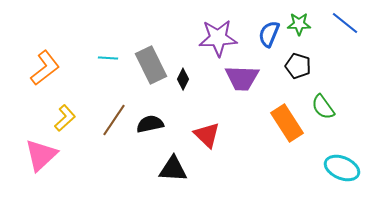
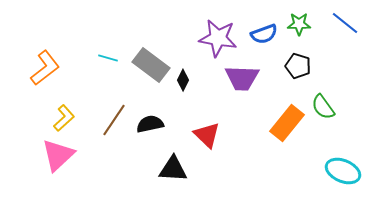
blue semicircle: moved 5 px left; rotated 132 degrees counterclockwise
purple star: rotated 12 degrees clockwise
cyan line: rotated 12 degrees clockwise
gray rectangle: rotated 27 degrees counterclockwise
black diamond: moved 1 px down
yellow L-shape: moved 1 px left
orange rectangle: rotated 72 degrees clockwise
pink triangle: moved 17 px right
cyan ellipse: moved 1 px right, 3 px down
